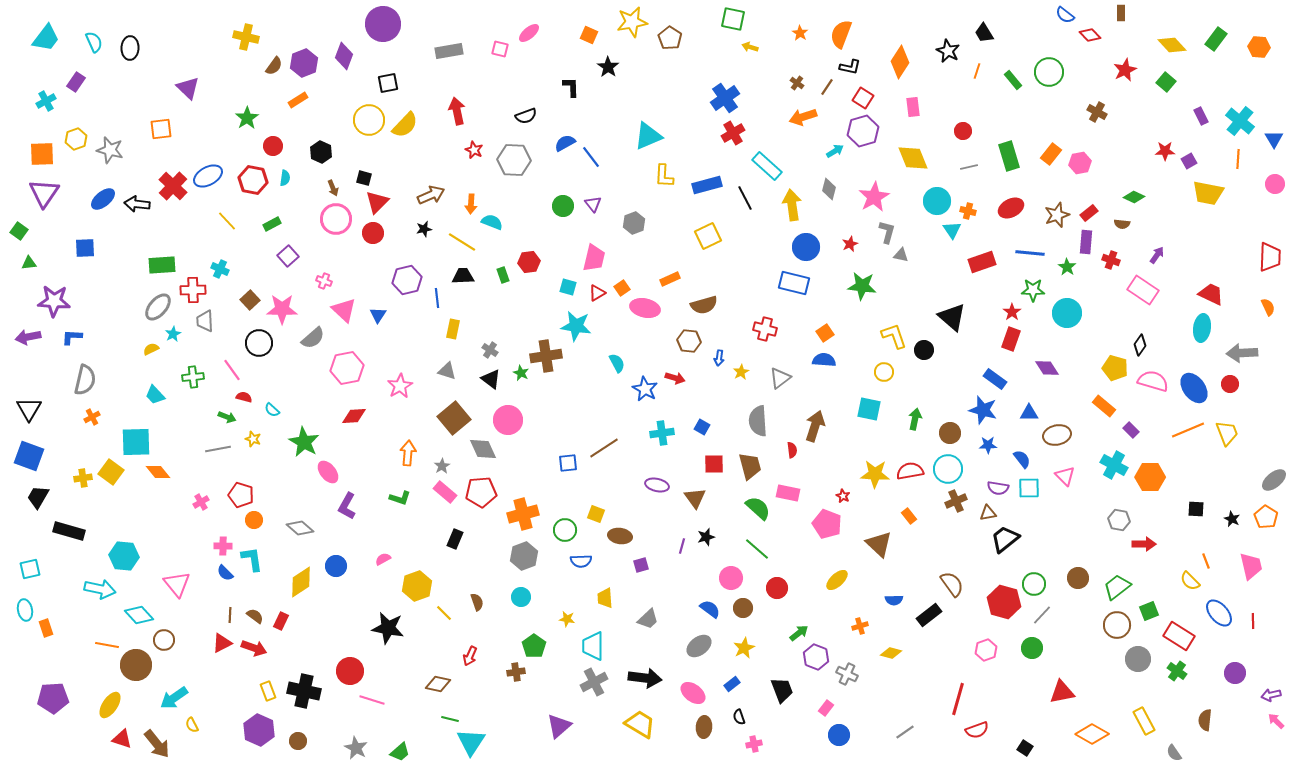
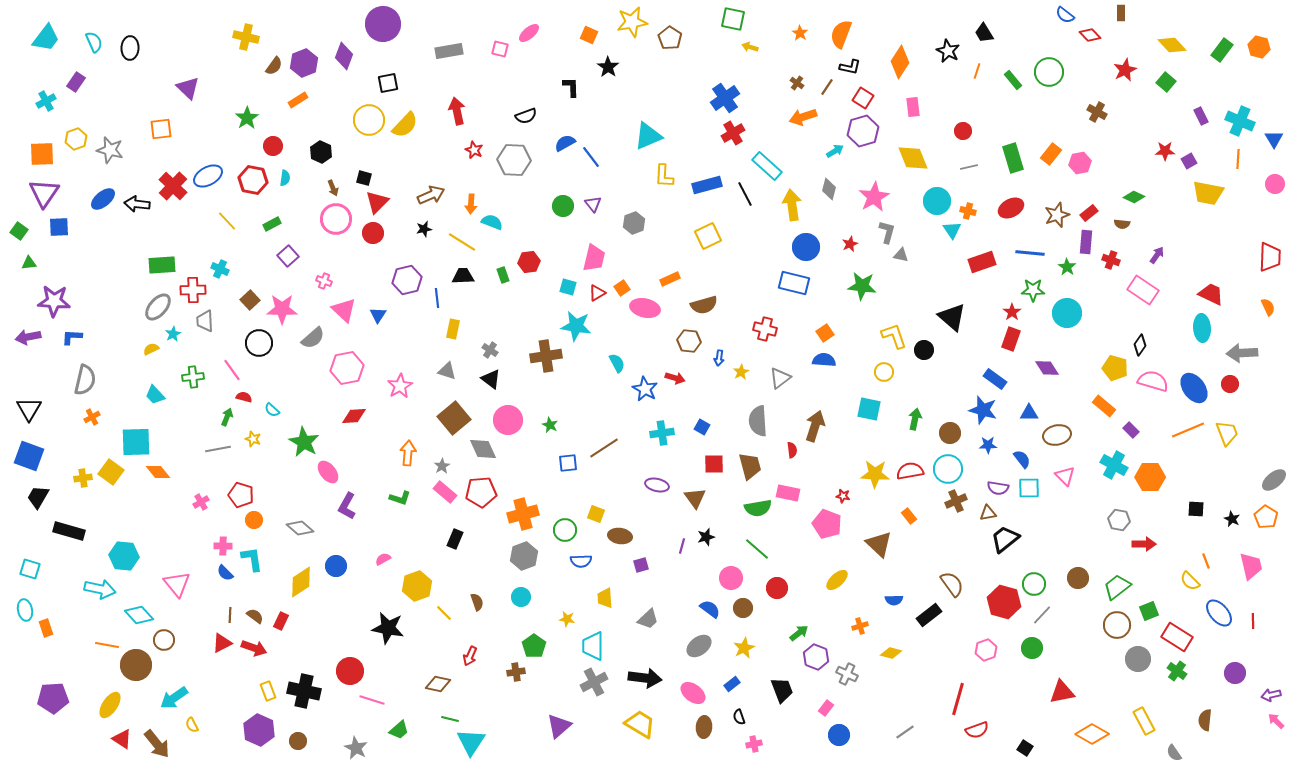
green rectangle at (1216, 39): moved 6 px right, 11 px down
orange hexagon at (1259, 47): rotated 10 degrees clockwise
cyan cross at (1240, 121): rotated 16 degrees counterclockwise
green rectangle at (1009, 156): moved 4 px right, 2 px down
black line at (745, 198): moved 4 px up
blue square at (85, 248): moved 26 px left, 21 px up
cyan ellipse at (1202, 328): rotated 12 degrees counterclockwise
green star at (521, 373): moved 29 px right, 52 px down
green arrow at (227, 417): rotated 90 degrees counterclockwise
red star at (843, 496): rotated 16 degrees counterclockwise
green semicircle at (758, 508): rotated 128 degrees clockwise
cyan square at (30, 569): rotated 30 degrees clockwise
red rectangle at (1179, 636): moved 2 px left, 1 px down
red triangle at (122, 739): rotated 15 degrees clockwise
green trapezoid at (400, 752): moved 1 px left, 22 px up
